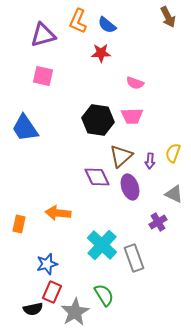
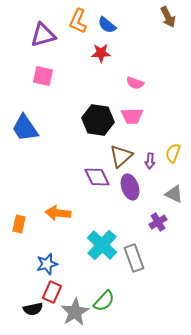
green semicircle: moved 6 px down; rotated 75 degrees clockwise
